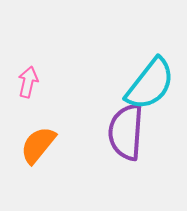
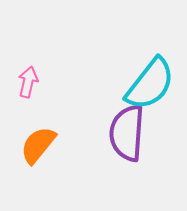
purple semicircle: moved 1 px right, 1 px down
